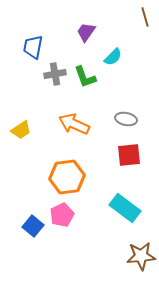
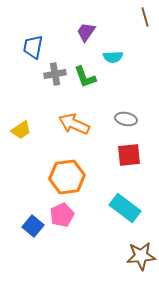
cyan semicircle: rotated 42 degrees clockwise
